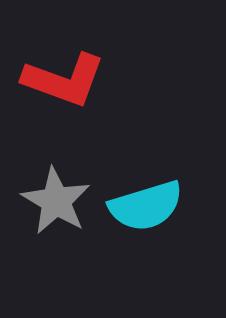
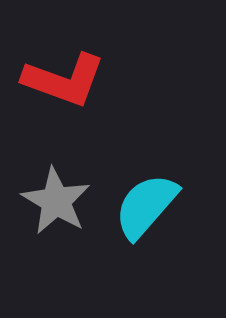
cyan semicircle: rotated 148 degrees clockwise
